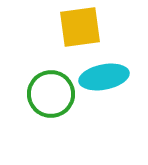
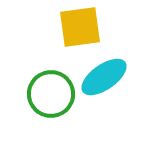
cyan ellipse: rotated 24 degrees counterclockwise
